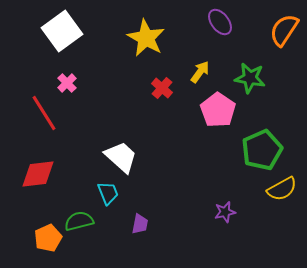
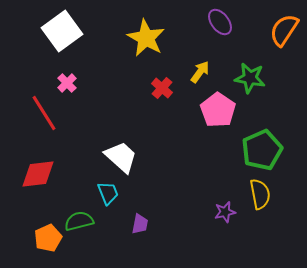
yellow semicircle: moved 22 px left, 5 px down; rotated 72 degrees counterclockwise
